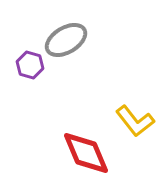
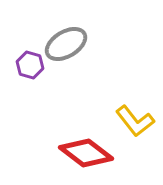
gray ellipse: moved 4 px down
red diamond: rotated 30 degrees counterclockwise
